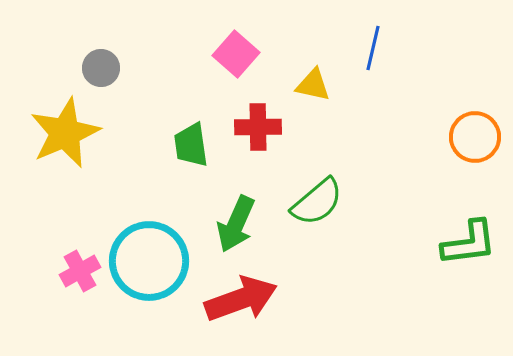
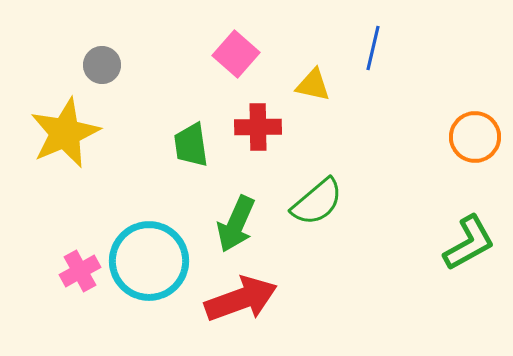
gray circle: moved 1 px right, 3 px up
green L-shape: rotated 22 degrees counterclockwise
